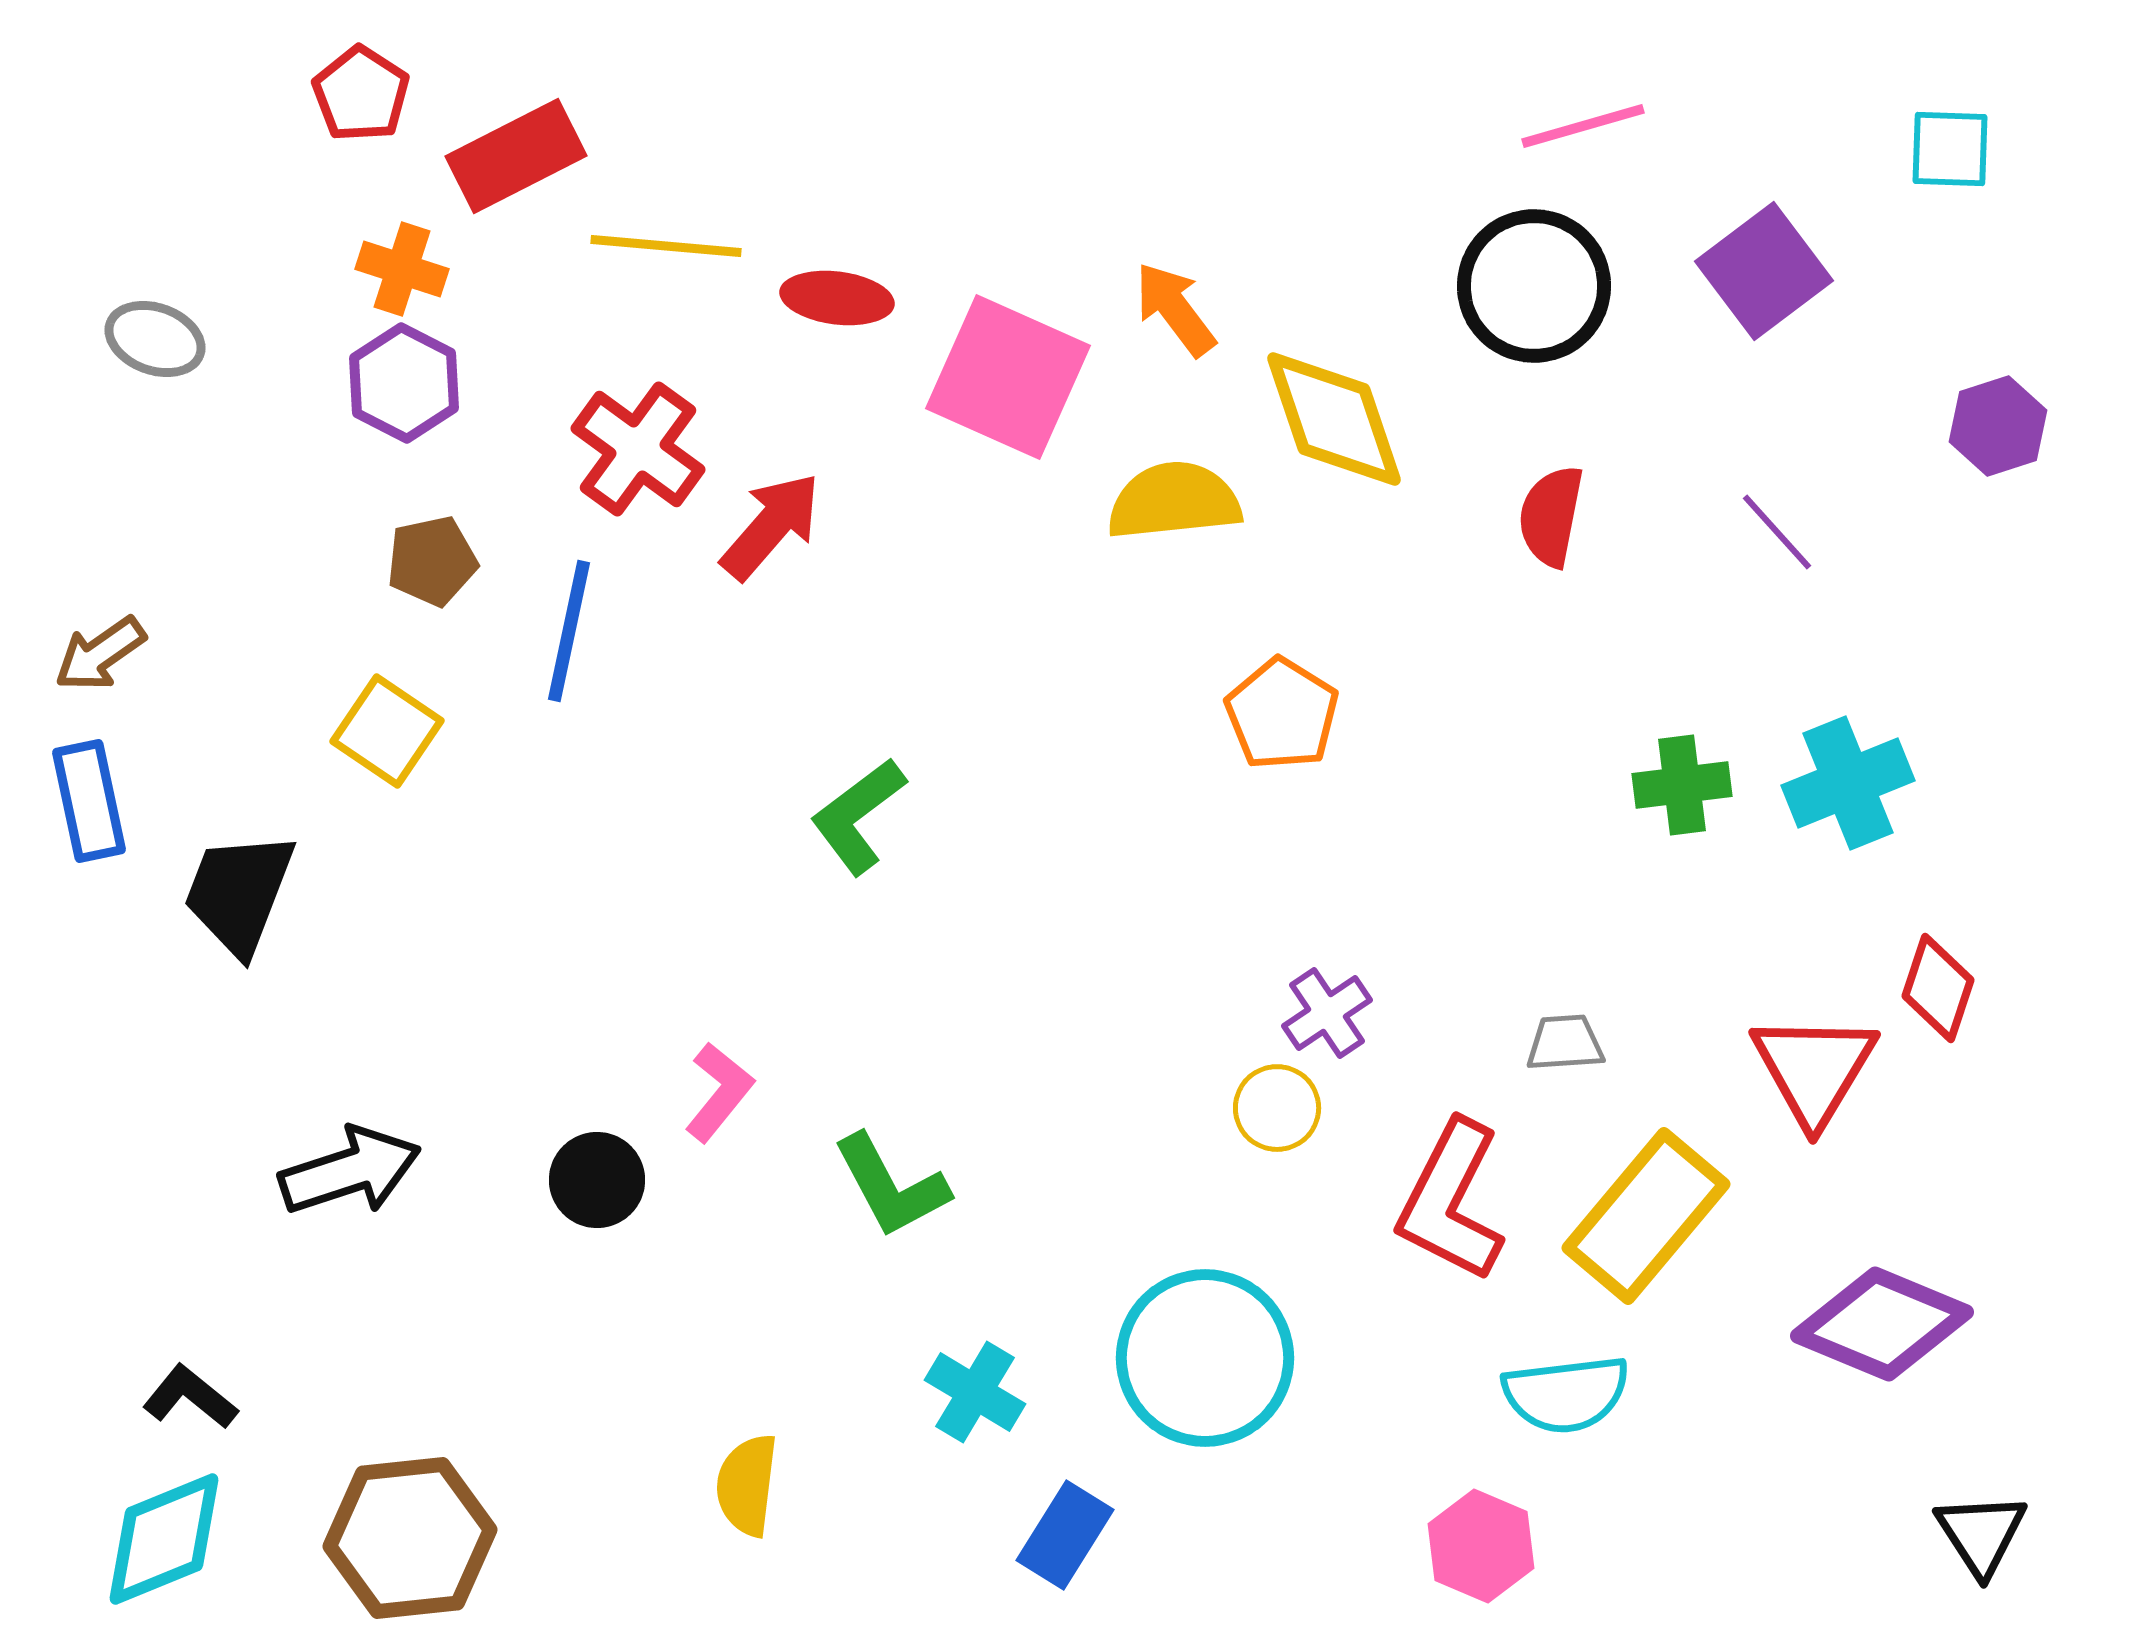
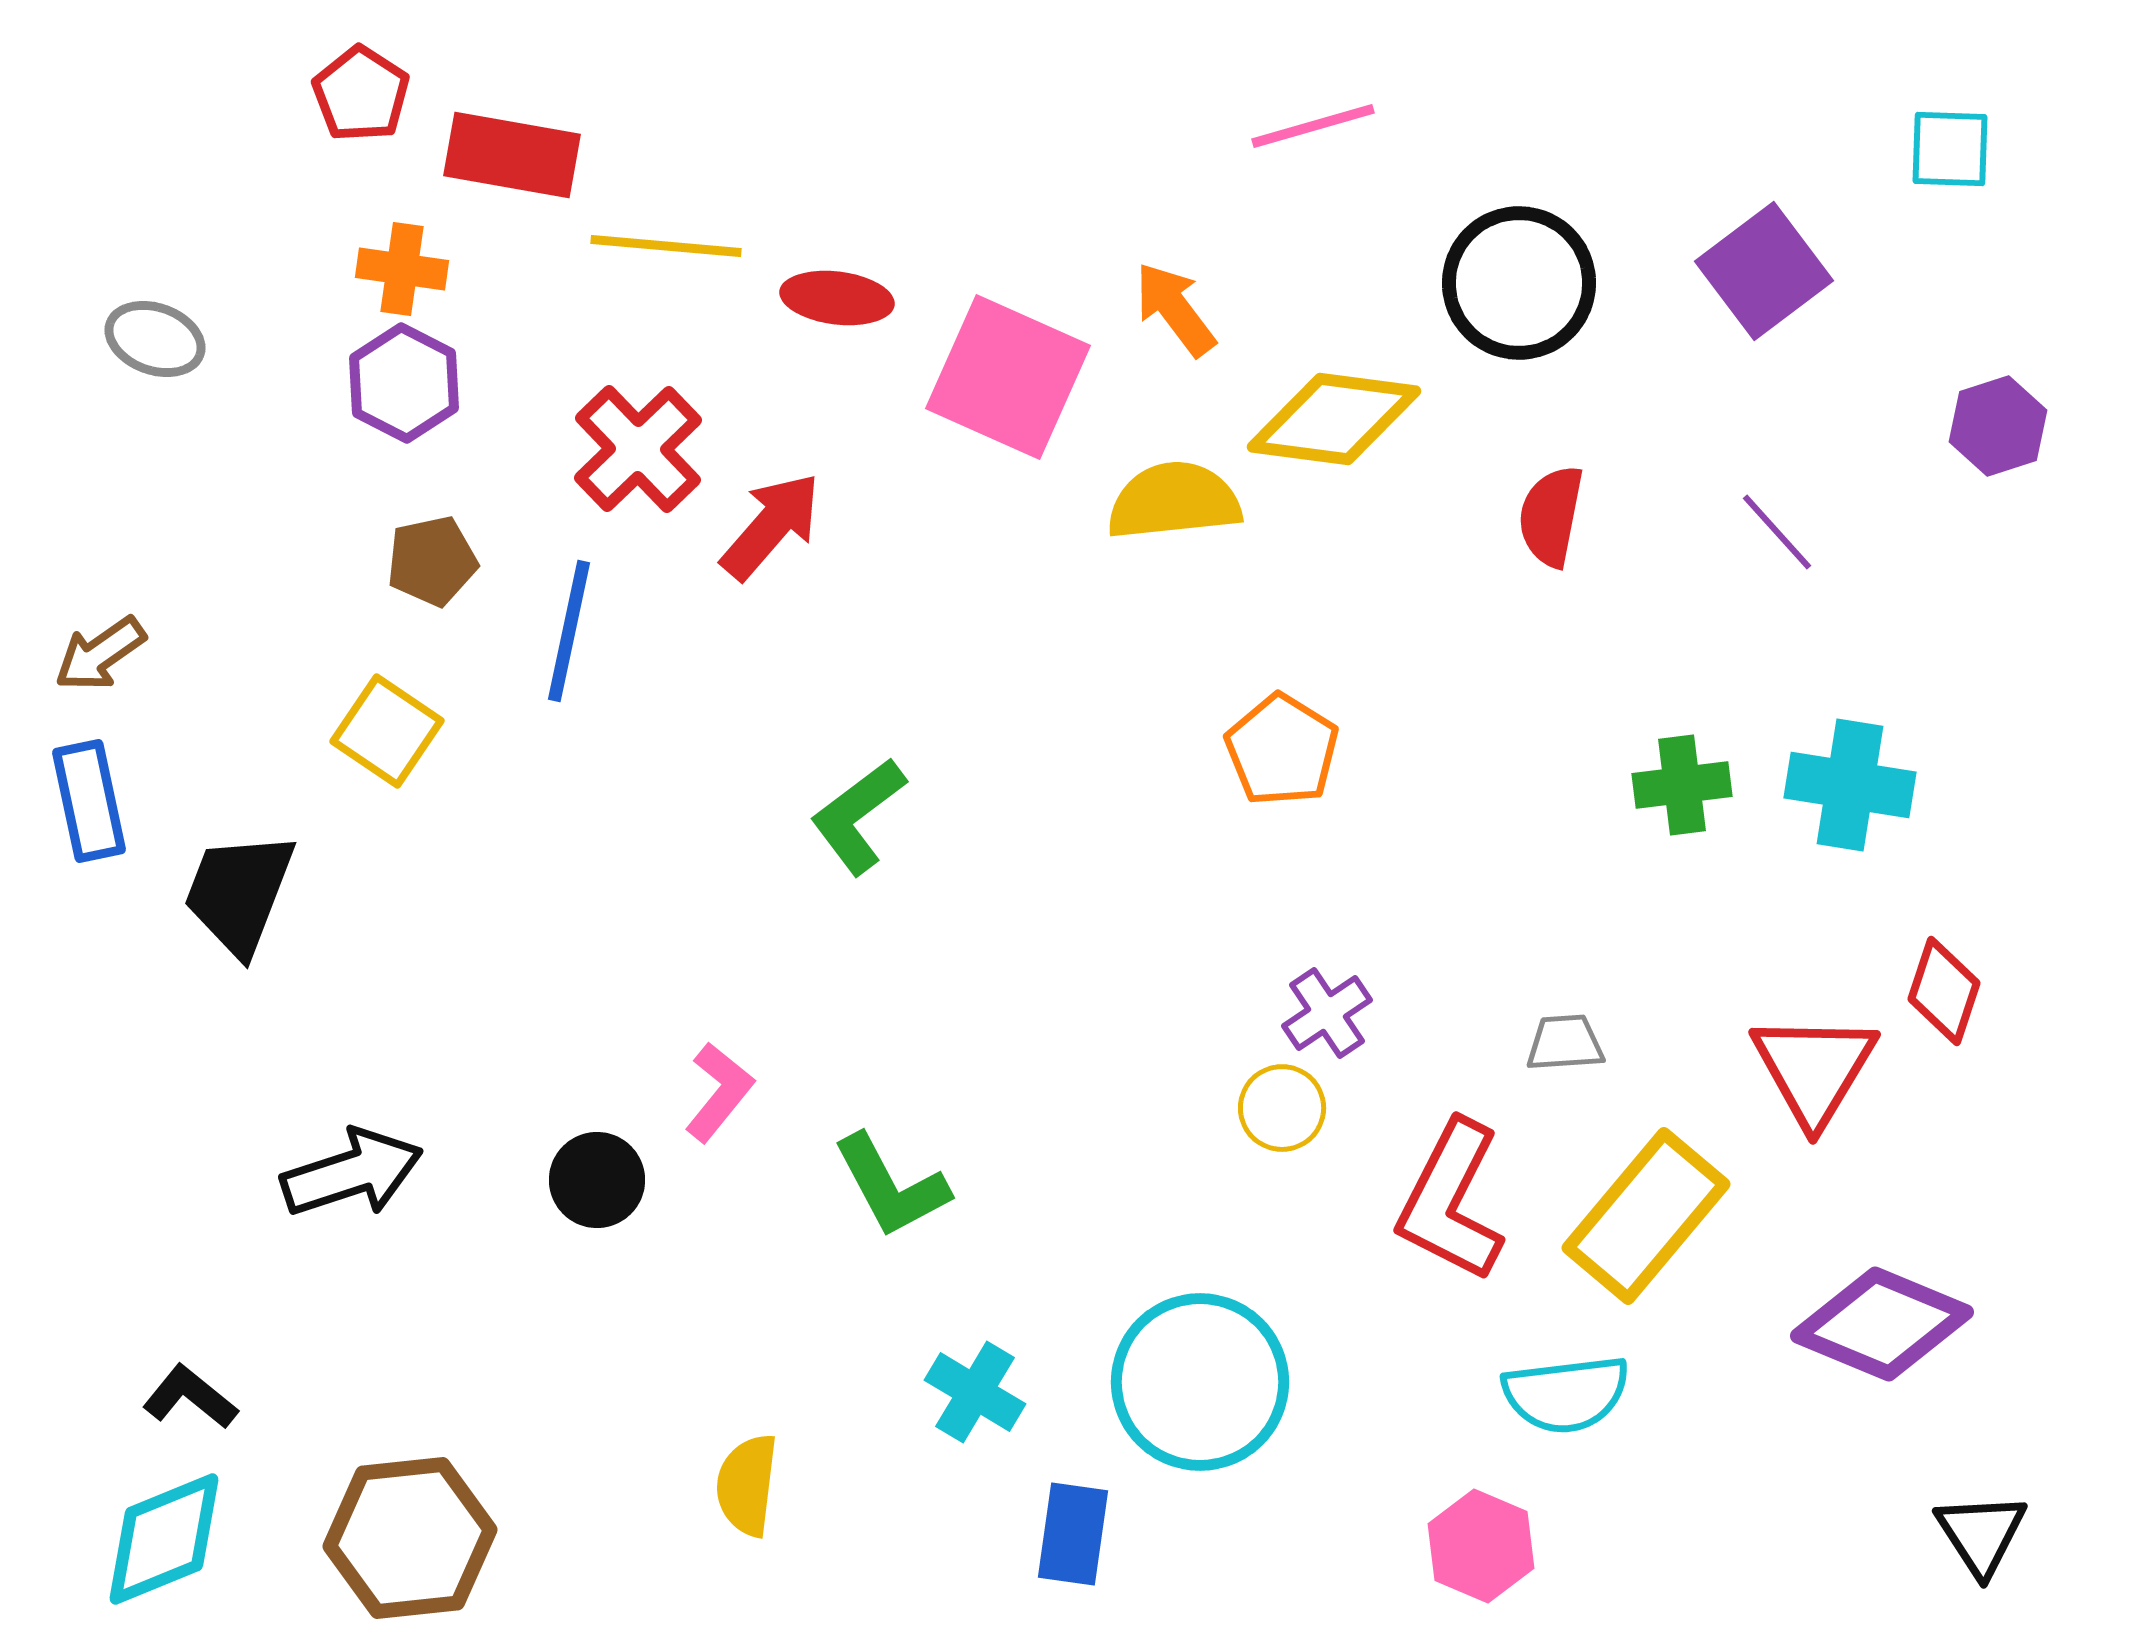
pink line at (1583, 126): moved 270 px left
red rectangle at (516, 156): moved 4 px left, 1 px up; rotated 37 degrees clockwise
orange cross at (402, 269): rotated 10 degrees counterclockwise
black circle at (1534, 286): moved 15 px left, 3 px up
yellow diamond at (1334, 419): rotated 64 degrees counterclockwise
red cross at (638, 449): rotated 10 degrees clockwise
orange pentagon at (1282, 714): moved 36 px down
cyan cross at (1848, 783): moved 2 px right, 2 px down; rotated 31 degrees clockwise
red diamond at (1938, 988): moved 6 px right, 3 px down
yellow circle at (1277, 1108): moved 5 px right
black arrow at (350, 1171): moved 2 px right, 2 px down
cyan circle at (1205, 1358): moved 5 px left, 24 px down
blue rectangle at (1065, 1535): moved 8 px right, 1 px up; rotated 24 degrees counterclockwise
